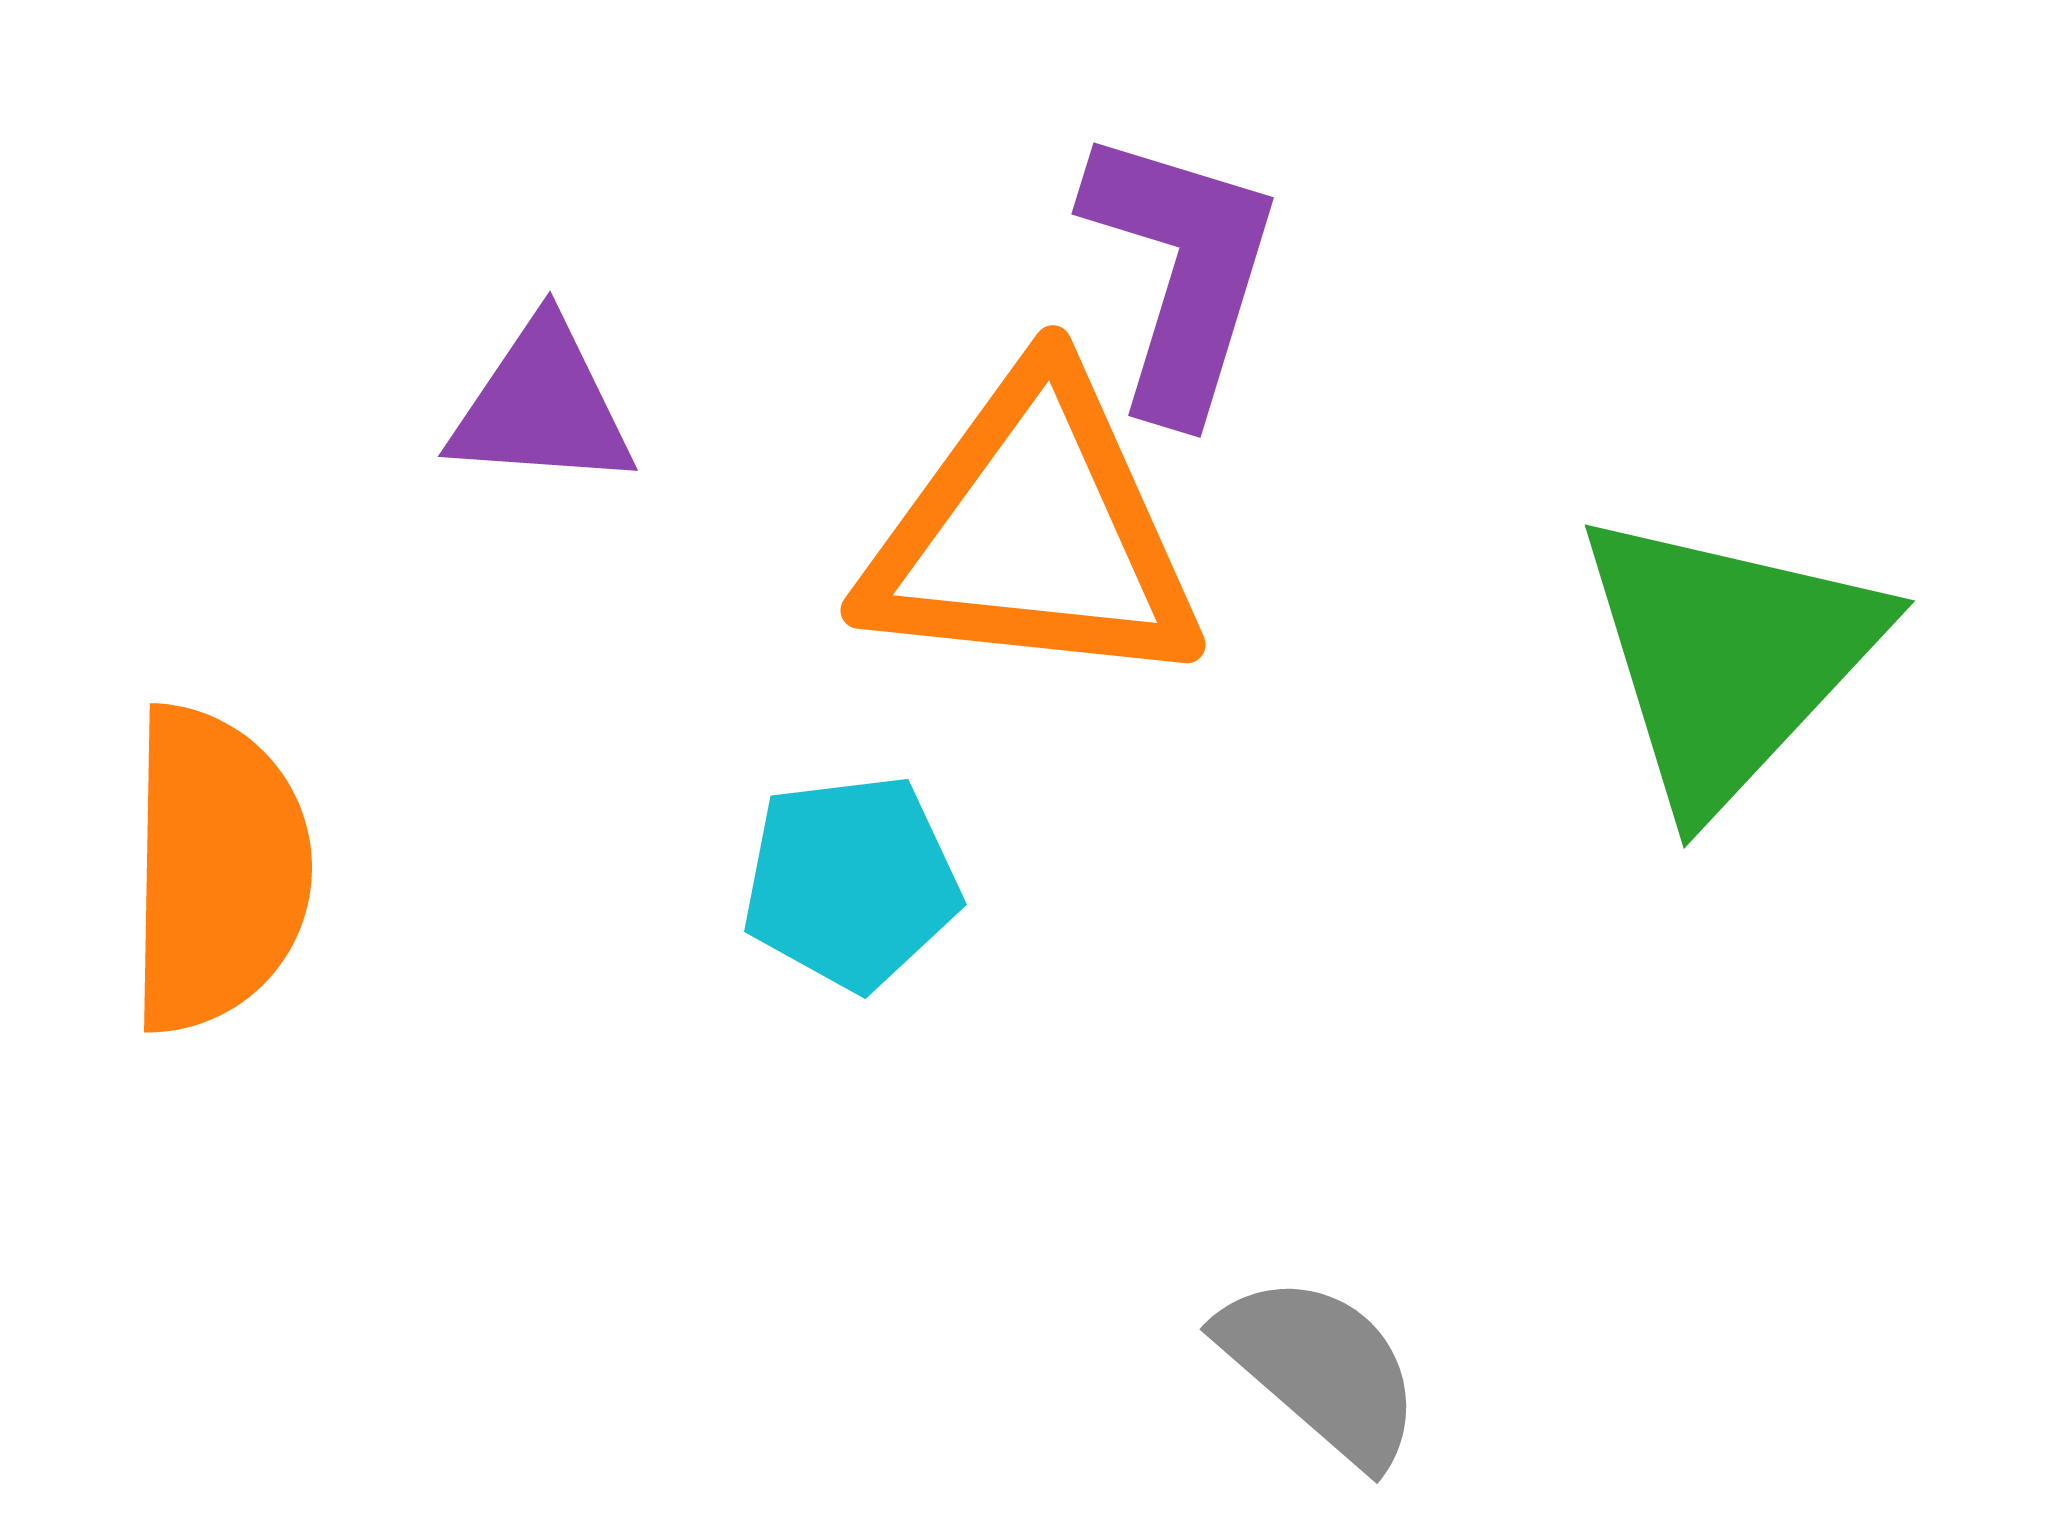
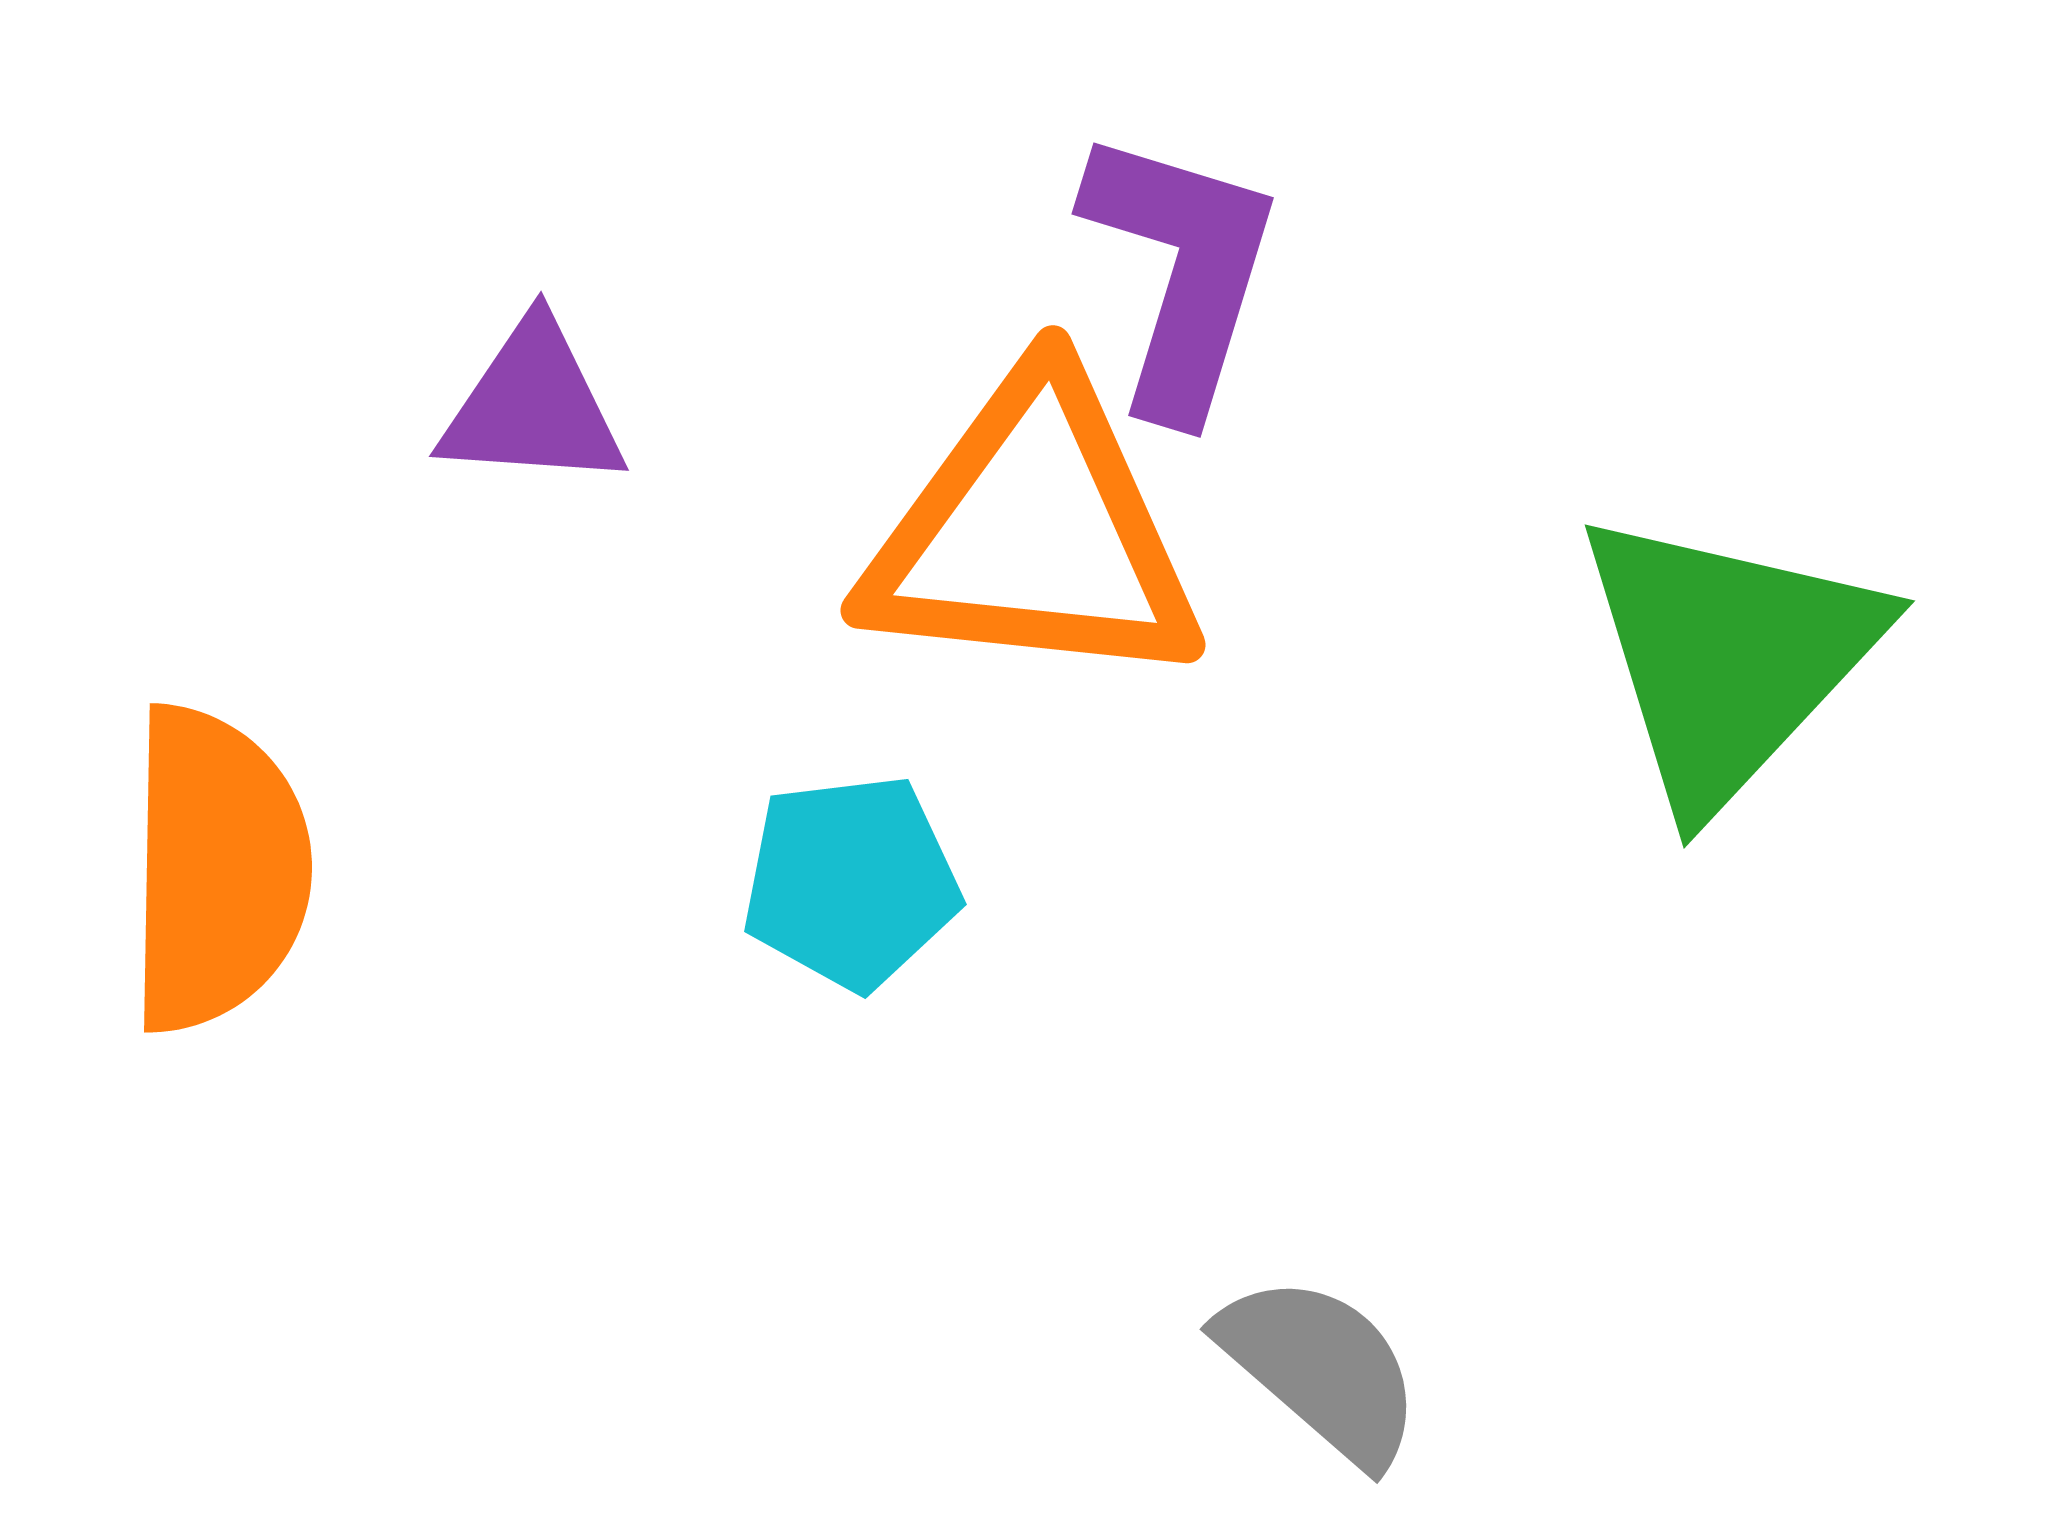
purple triangle: moved 9 px left
